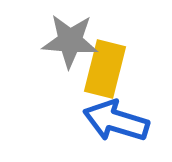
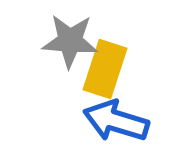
yellow rectangle: rotated 4 degrees clockwise
